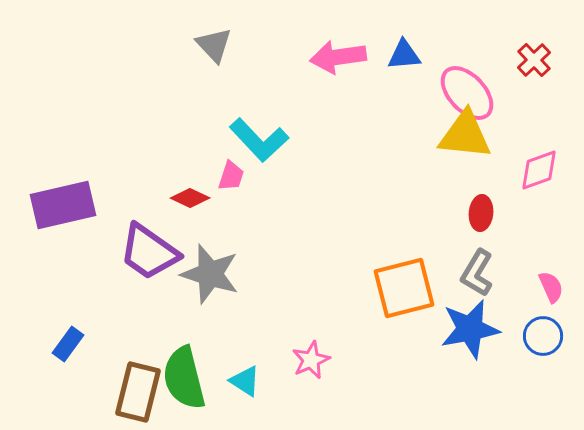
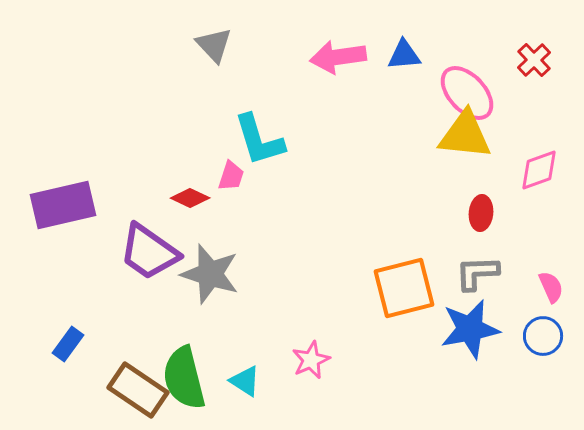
cyan L-shape: rotated 26 degrees clockwise
gray L-shape: rotated 57 degrees clockwise
brown rectangle: moved 2 px up; rotated 70 degrees counterclockwise
